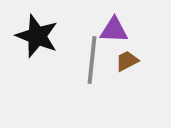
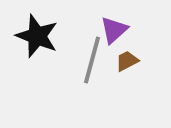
purple triangle: rotated 44 degrees counterclockwise
gray line: rotated 9 degrees clockwise
